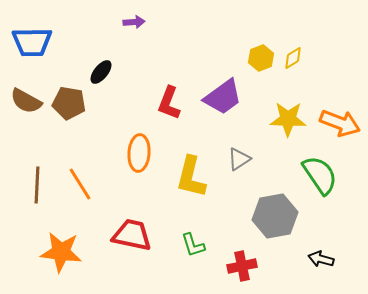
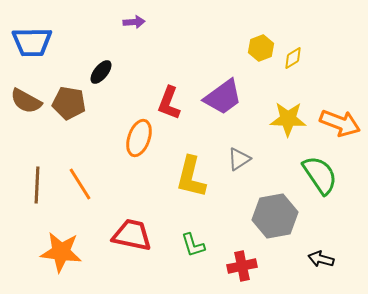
yellow hexagon: moved 10 px up
orange ellipse: moved 15 px up; rotated 15 degrees clockwise
